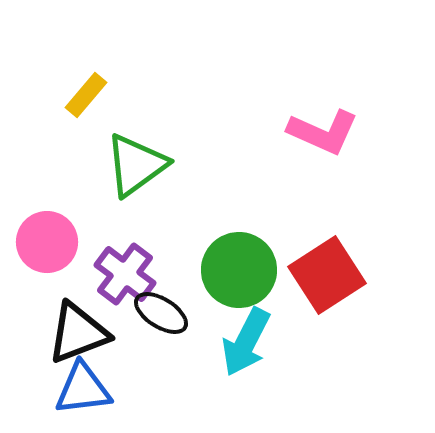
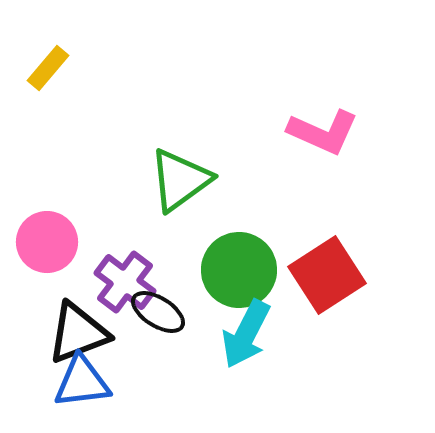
yellow rectangle: moved 38 px left, 27 px up
green triangle: moved 44 px right, 15 px down
purple cross: moved 8 px down
black ellipse: moved 3 px left, 1 px up
cyan arrow: moved 8 px up
blue triangle: moved 1 px left, 7 px up
